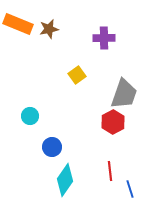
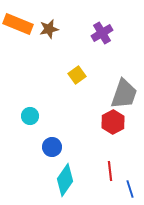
purple cross: moved 2 px left, 5 px up; rotated 30 degrees counterclockwise
